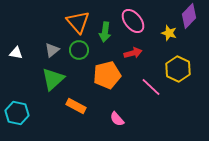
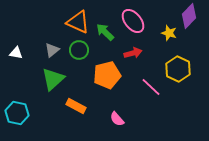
orange triangle: rotated 25 degrees counterclockwise
green arrow: rotated 126 degrees clockwise
